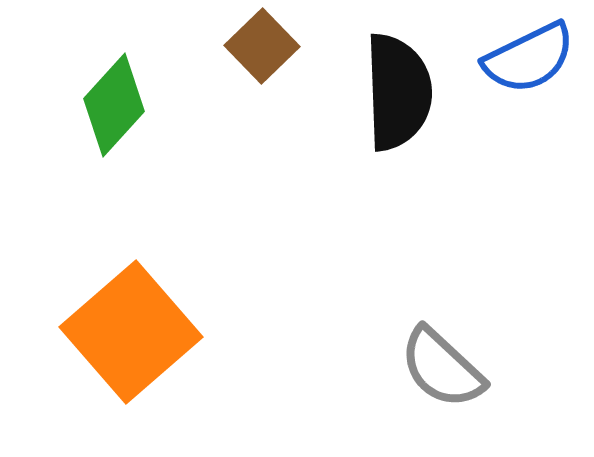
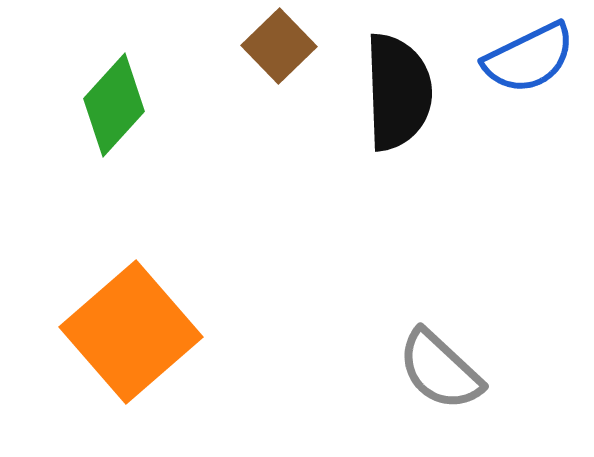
brown square: moved 17 px right
gray semicircle: moved 2 px left, 2 px down
